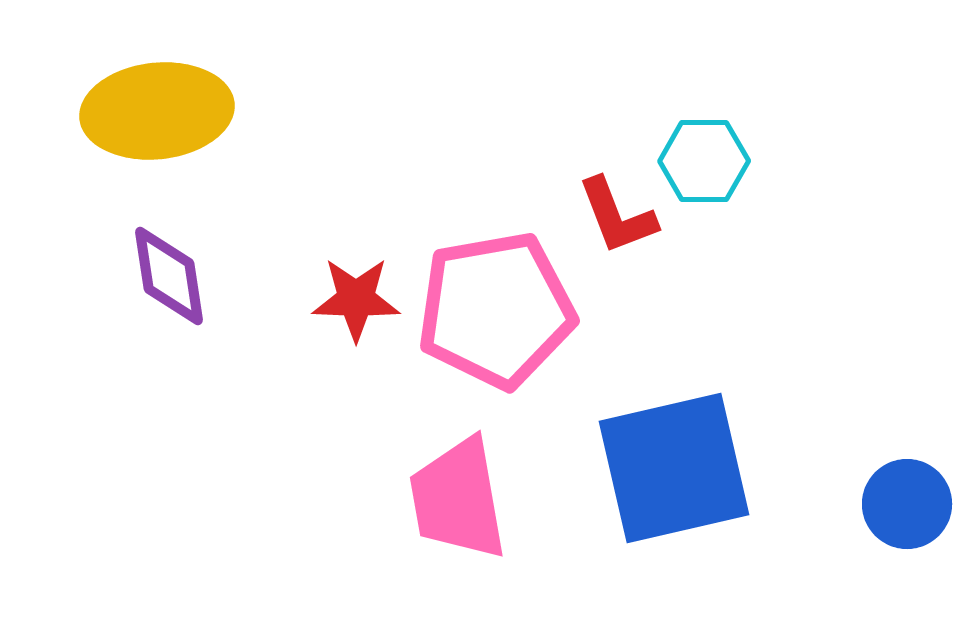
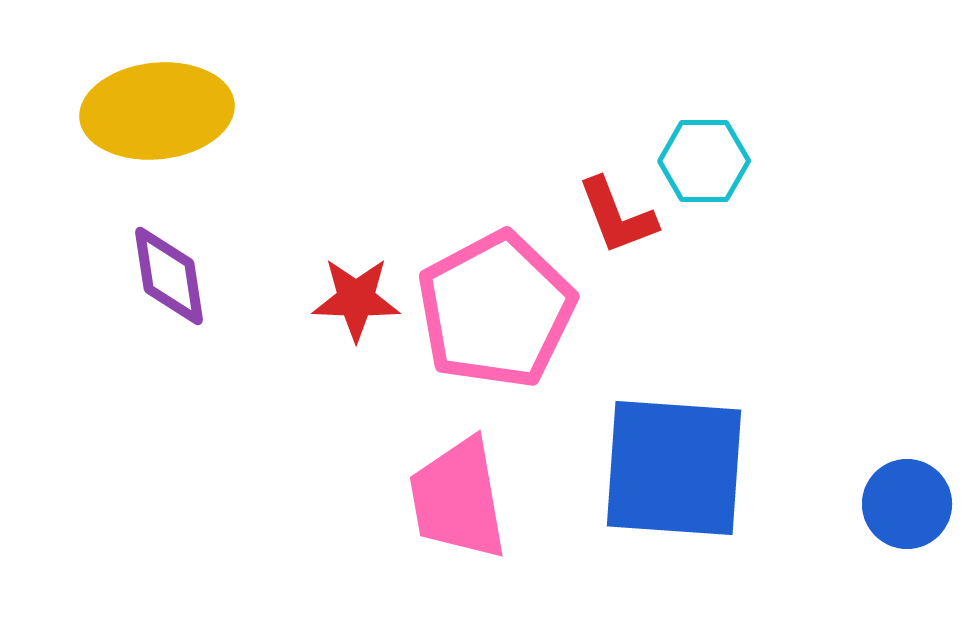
pink pentagon: rotated 18 degrees counterclockwise
blue square: rotated 17 degrees clockwise
